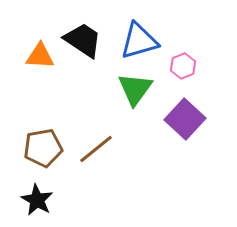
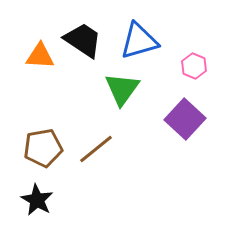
pink hexagon: moved 11 px right; rotated 15 degrees counterclockwise
green triangle: moved 13 px left
